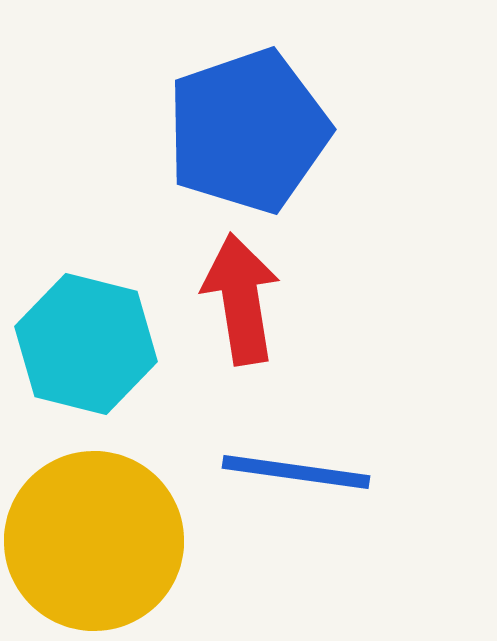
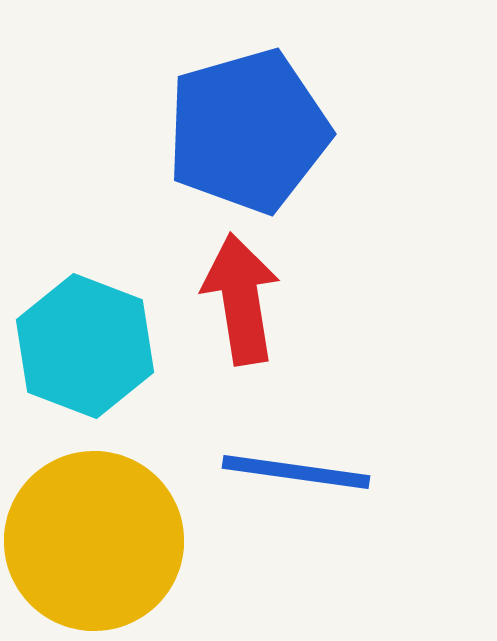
blue pentagon: rotated 3 degrees clockwise
cyan hexagon: moved 1 px left, 2 px down; rotated 7 degrees clockwise
